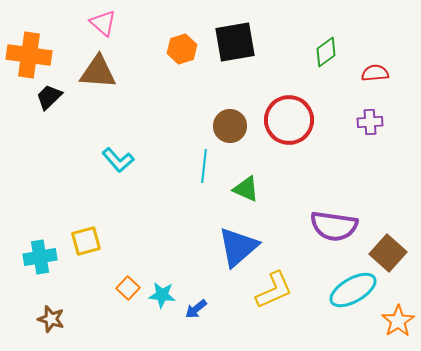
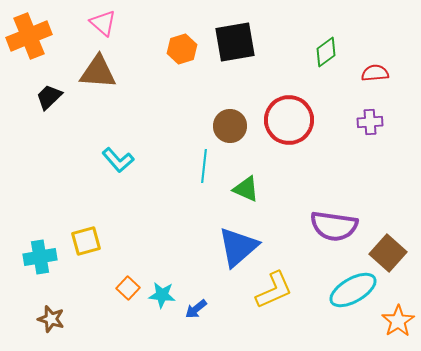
orange cross: moved 19 px up; rotated 30 degrees counterclockwise
